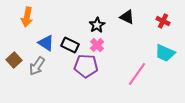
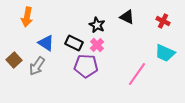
black star: rotated 14 degrees counterclockwise
black rectangle: moved 4 px right, 2 px up
